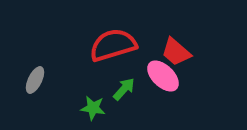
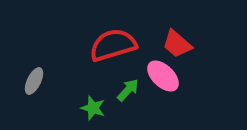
red trapezoid: moved 1 px right, 8 px up
gray ellipse: moved 1 px left, 1 px down
green arrow: moved 4 px right, 1 px down
green star: rotated 10 degrees clockwise
